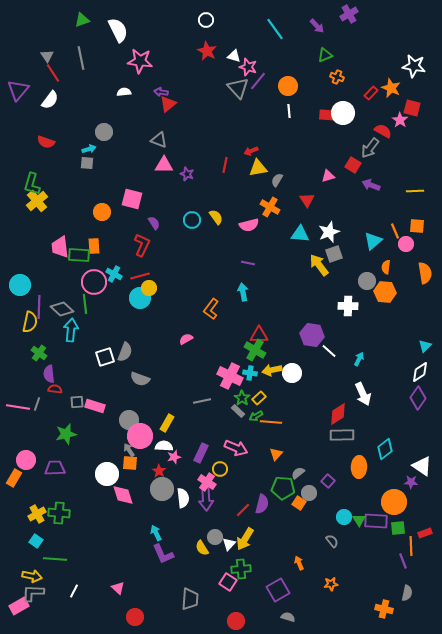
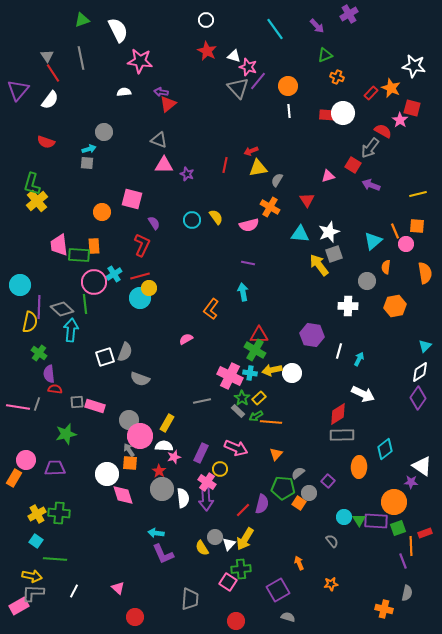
yellow line at (415, 191): moved 3 px right, 3 px down; rotated 12 degrees counterclockwise
pink trapezoid at (60, 247): moved 1 px left, 2 px up
cyan cross at (114, 274): rotated 28 degrees clockwise
orange hexagon at (385, 292): moved 10 px right, 14 px down; rotated 15 degrees counterclockwise
white line at (329, 351): moved 10 px right; rotated 63 degrees clockwise
white arrow at (363, 394): rotated 40 degrees counterclockwise
green square at (398, 528): rotated 14 degrees counterclockwise
cyan arrow at (156, 533): rotated 56 degrees counterclockwise
